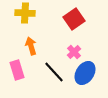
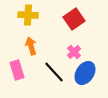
yellow cross: moved 3 px right, 2 px down
